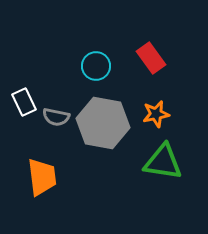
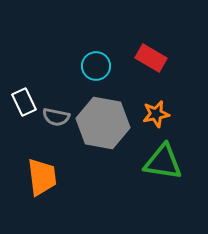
red rectangle: rotated 24 degrees counterclockwise
